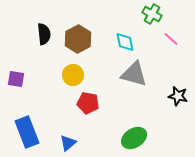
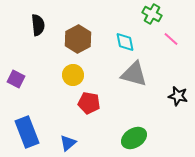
black semicircle: moved 6 px left, 9 px up
purple square: rotated 18 degrees clockwise
red pentagon: moved 1 px right
